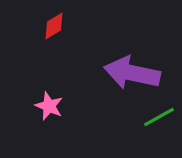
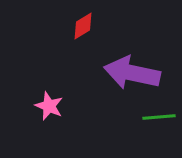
red diamond: moved 29 px right
green line: rotated 24 degrees clockwise
